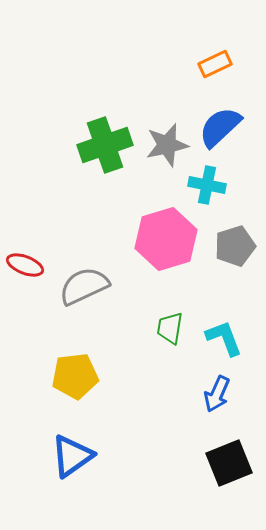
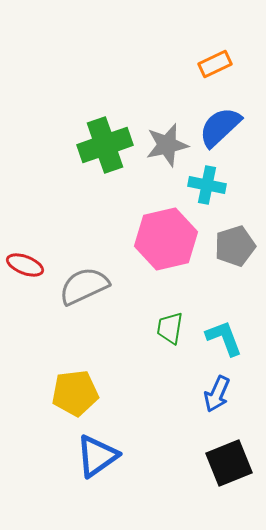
pink hexagon: rotated 4 degrees clockwise
yellow pentagon: moved 17 px down
blue triangle: moved 25 px right
